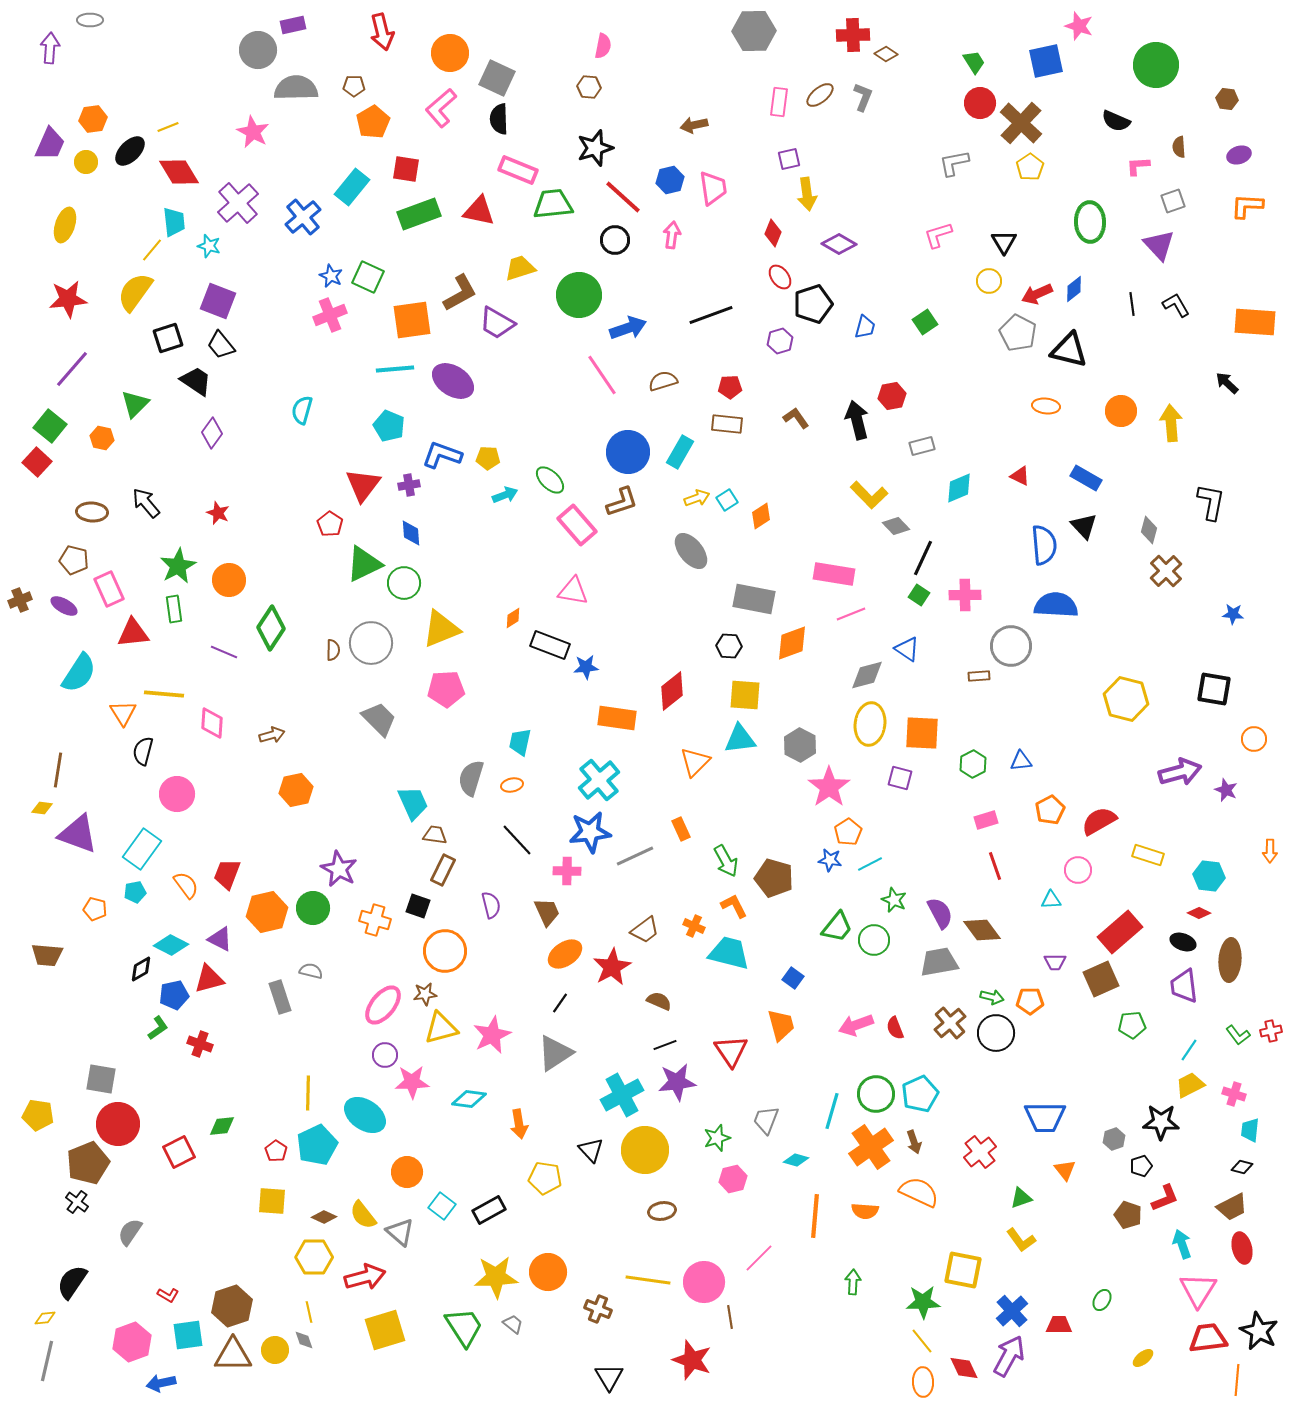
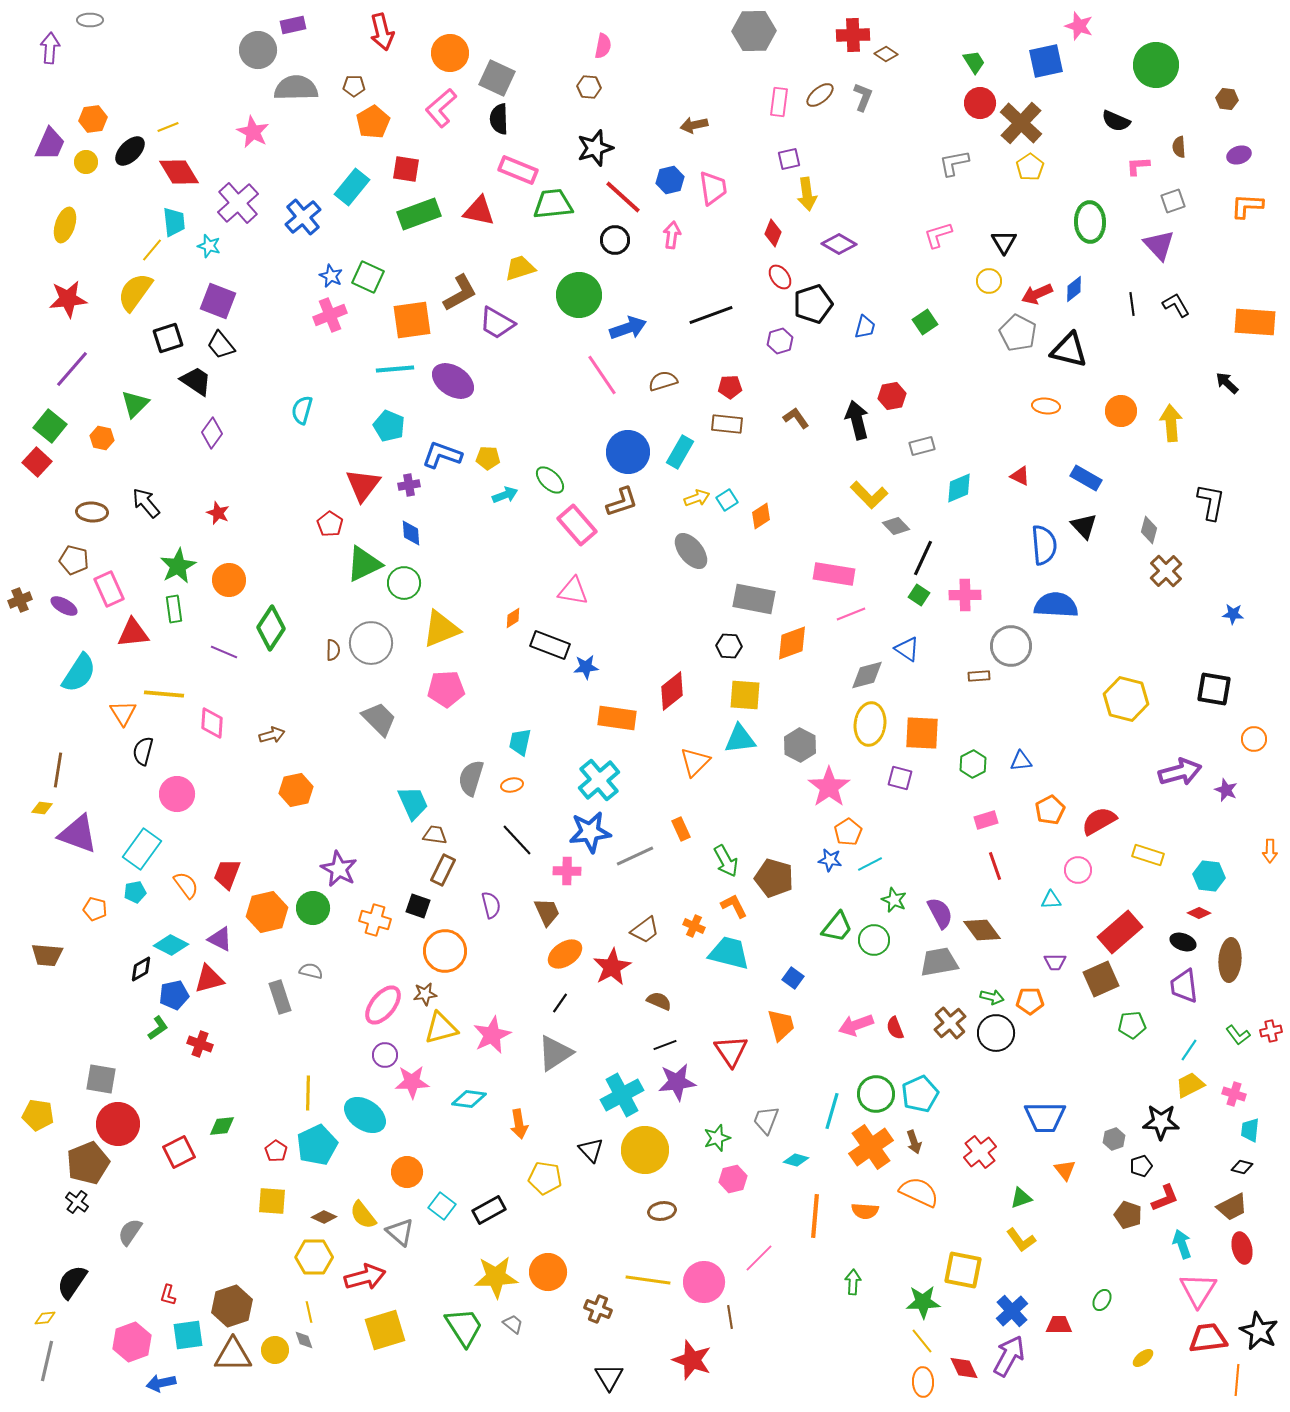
red L-shape at (168, 1295): rotated 75 degrees clockwise
